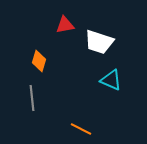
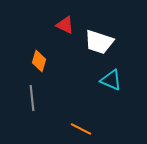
red triangle: rotated 36 degrees clockwise
